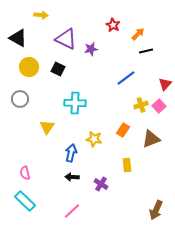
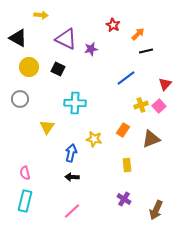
purple cross: moved 23 px right, 15 px down
cyan rectangle: rotated 60 degrees clockwise
